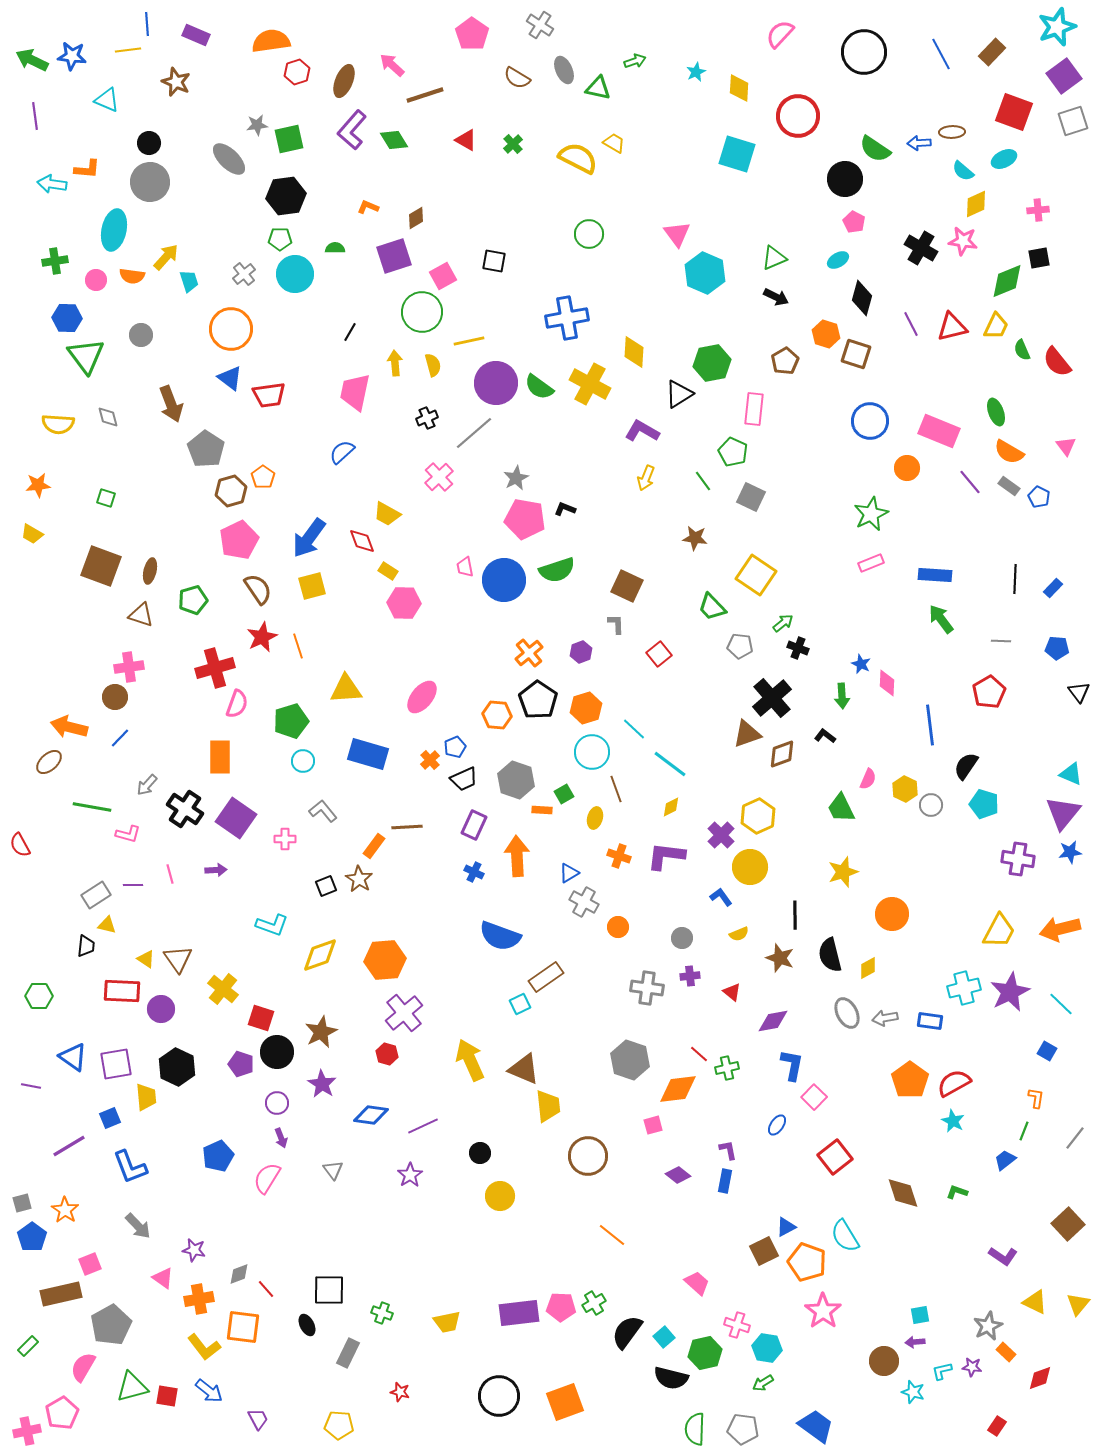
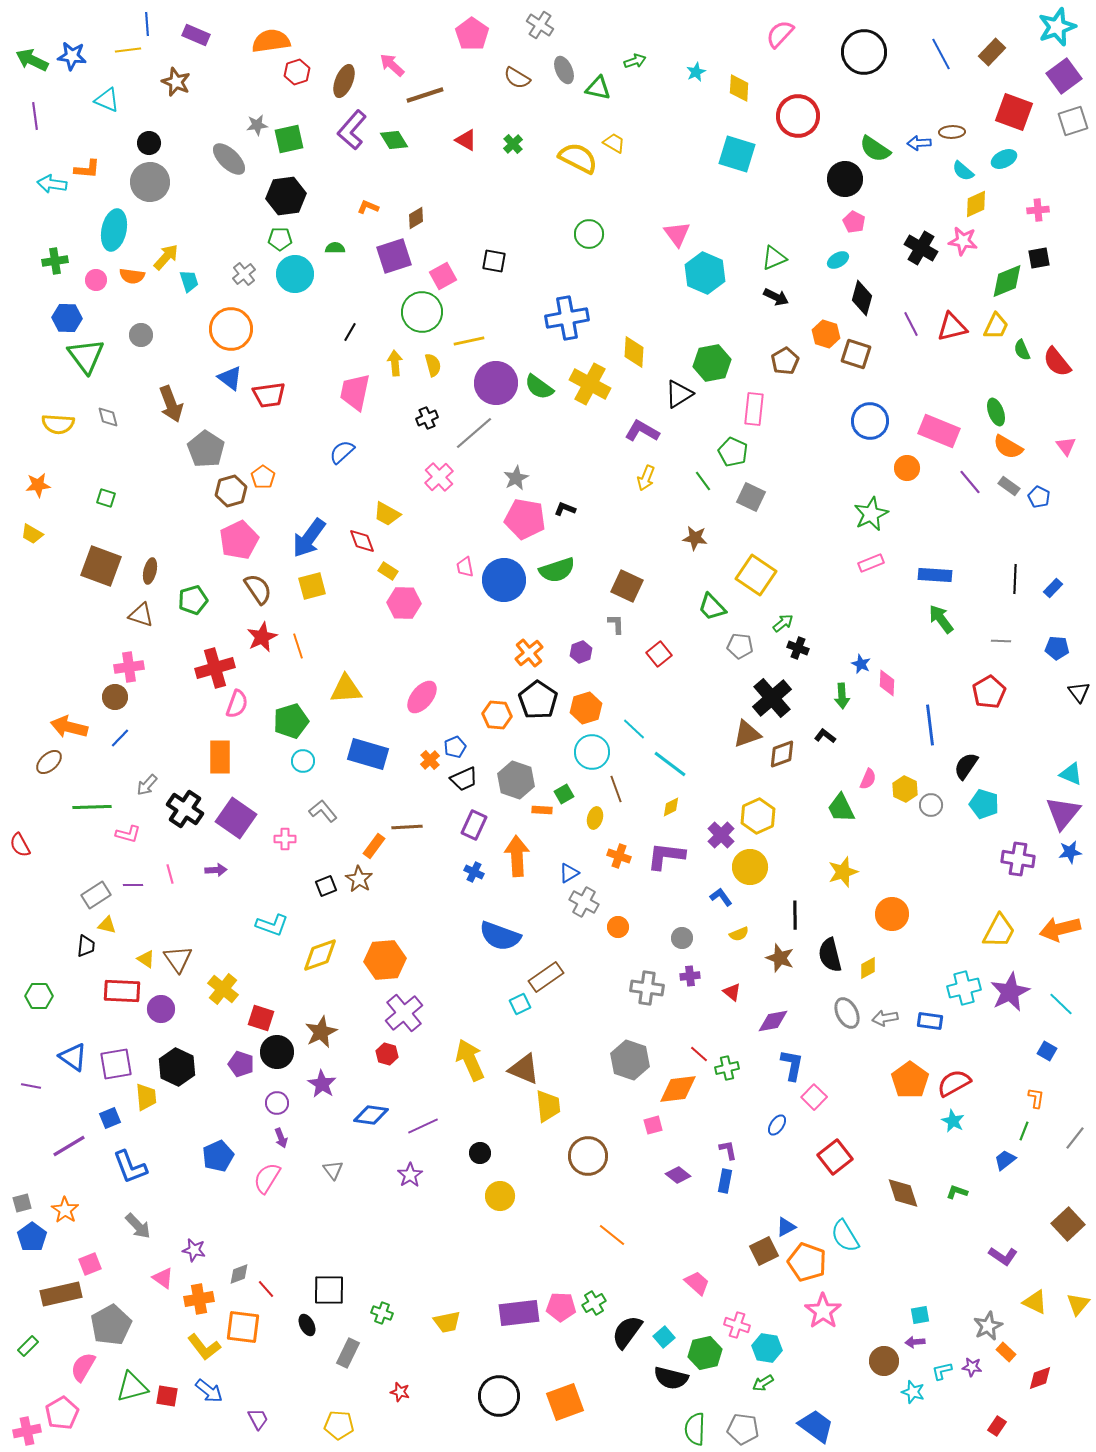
orange semicircle at (1009, 452): moved 1 px left, 5 px up
green line at (92, 807): rotated 12 degrees counterclockwise
